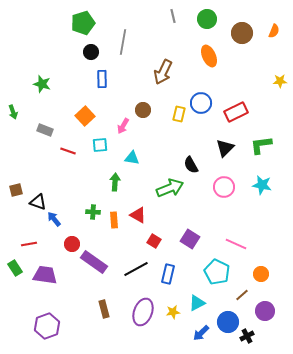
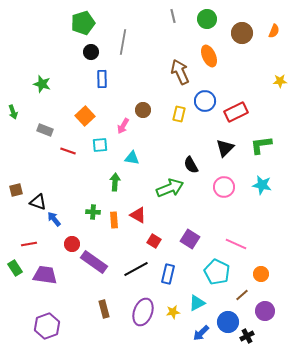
brown arrow at (163, 72): moved 17 px right; rotated 130 degrees clockwise
blue circle at (201, 103): moved 4 px right, 2 px up
